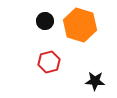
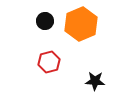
orange hexagon: moved 1 px right, 1 px up; rotated 20 degrees clockwise
